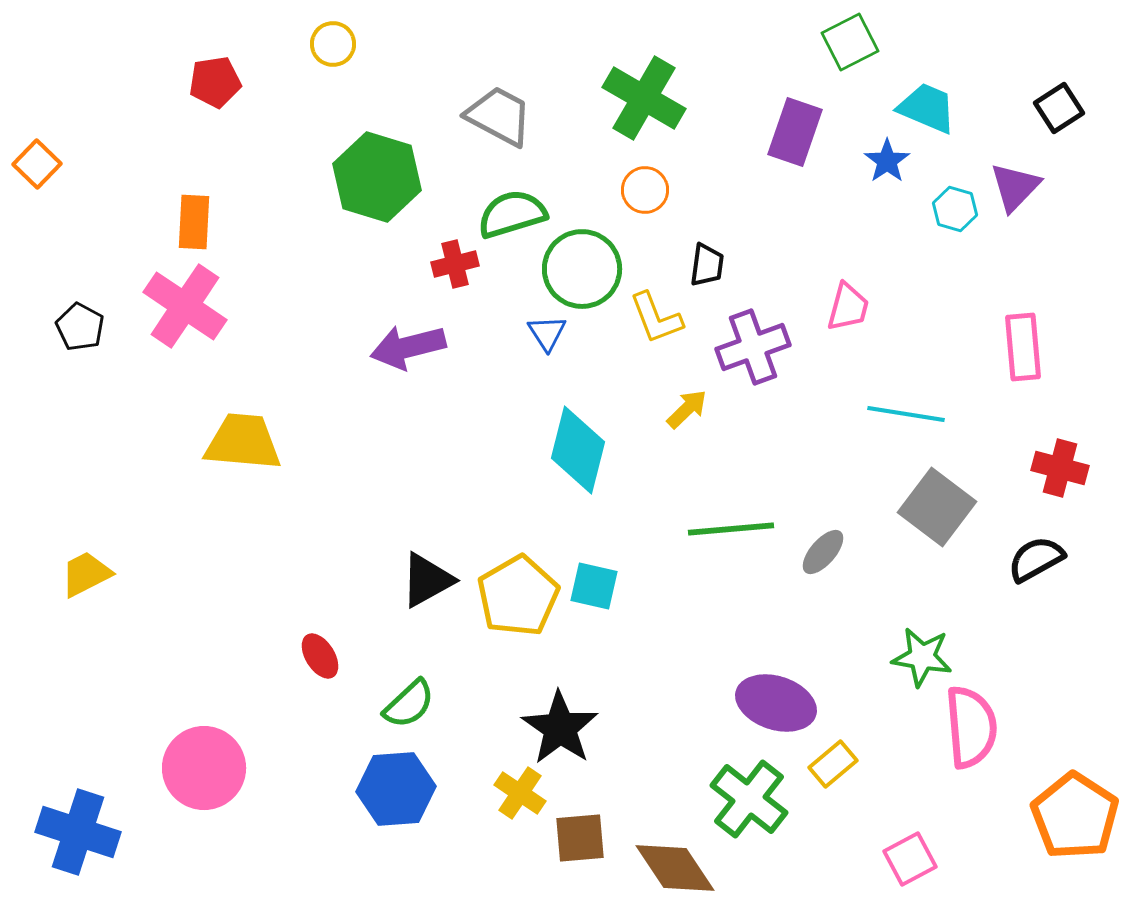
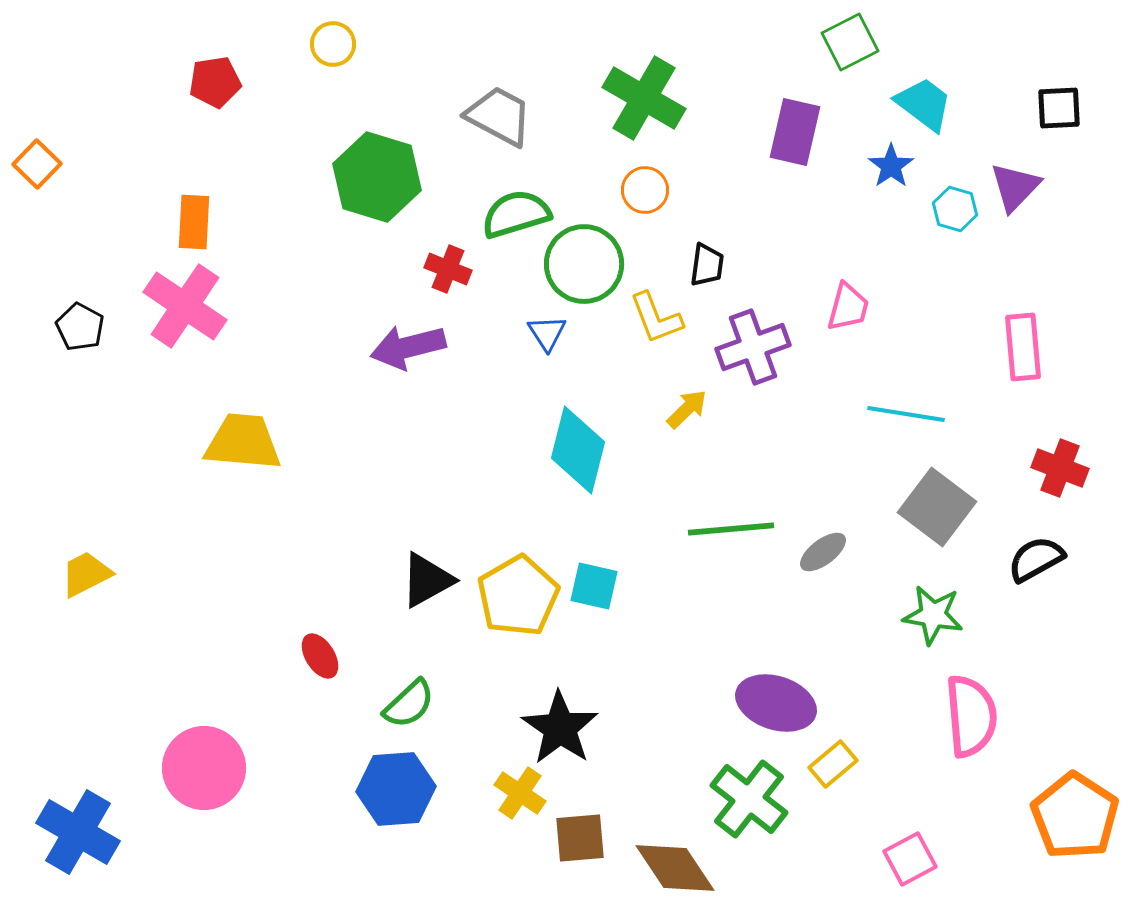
cyan trapezoid at (927, 108): moved 3 px left, 4 px up; rotated 14 degrees clockwise
black square at (1059, 108): rotated 30 degrees clockwise
purple rectangle at (795, 132): rotated 6 degrees counterclockwise
blue star at (887, 161): moved 4 px right, 5 px down
green semicircle at (512, 214): moved 4 px right
red cross at (455, 264): moved 7 px left, 5 px down; rotated 36 degrees clockwise
green circle at (582, 269): moved 2 px right, 5 px up
red cross at (1060, 468): rotated 6 degrees clockwise
gray ellipse at (823, 552): rotated 12 degrees clockwise
green star at (922, 657): moved 11 px right, 42 px up
pink semicircle at (971, 727): moved 11 px up
blue cross at (78, 832): rotated 12 degrees clockwise
